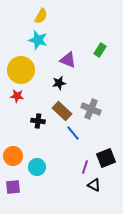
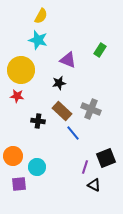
purple square: moved 6 px right, 3 px up
